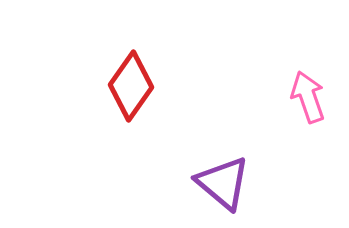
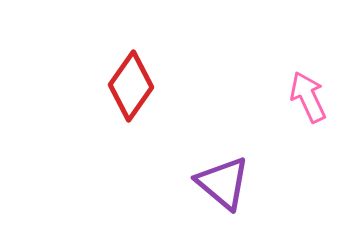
pink arrow: rotated 6 degrees counterclockwise
